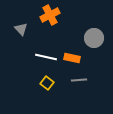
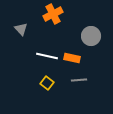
orange cross: moved 3 px right, 1 px up
gray circle: moved 3 px left, 2 px up
white line: moved 1 px right, 1 px up
